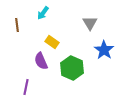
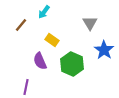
cyan arrow: moved 1 px right, 1 px up
brown line: moved 4 px right; rotated 48 degrees clockwise
yellow rectangle: moved 2 px up
purple semicircle: moved 1 px left
green hexagon: moved 4 px up
